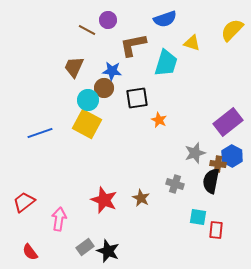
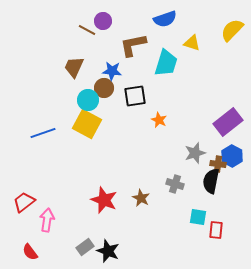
purple circle: moved 5 px left, 1 px down
black square: moved 2 px left, 2 px up
blue line: moved 3 px right
pink arrow: moved 12 px left, 1 px down
